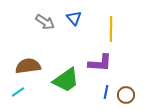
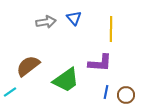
gray arrow: moved 1 px right; rotated 42 degrees counterclockwise
brown semicircle: rotated 30 degrees counterclockwise
cyan line: moved 8 px left
